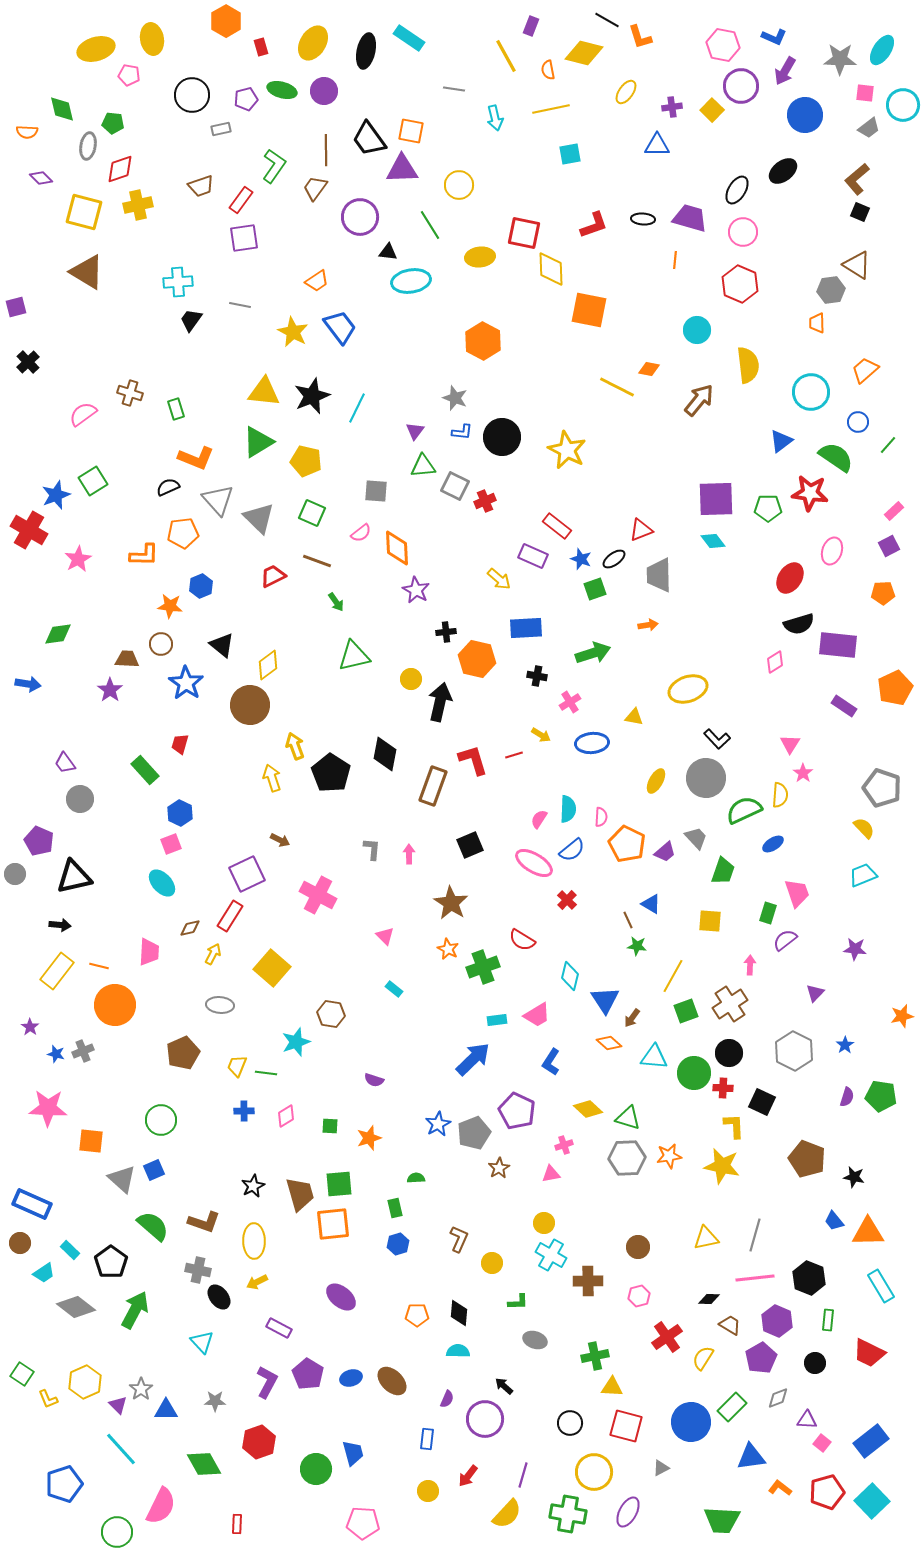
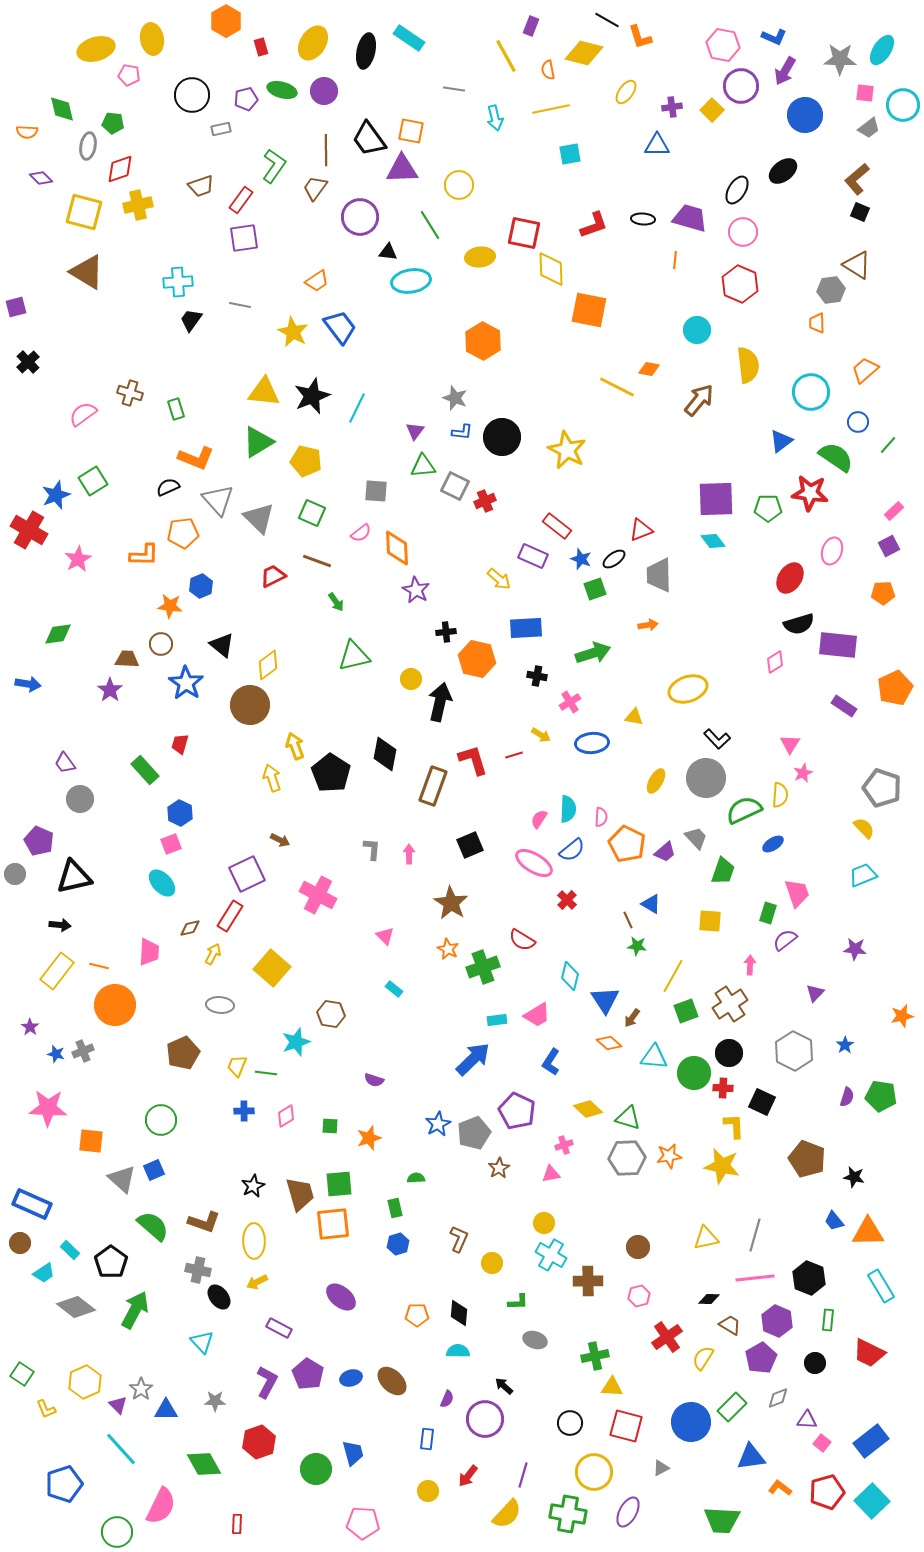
pink star at (803, 773): rotated 12 degrees clockwise
yellow L-shape at (48, 1399): moved 2 px left, 10 px down
